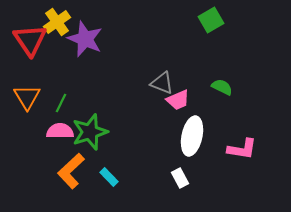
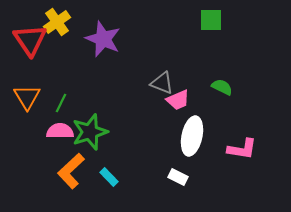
green square: rotated 30 degrees clockwise
purple star: moved 18 px right
white rectangle: moved 2 px left, 1 px up; rotated 36 degrees counterclockwise
